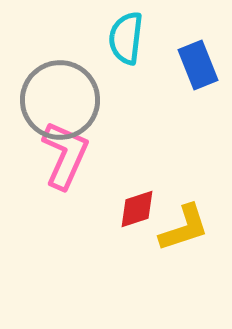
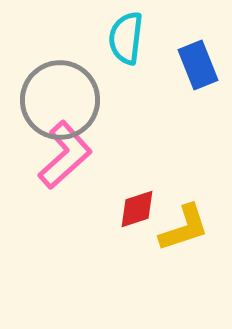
pink L-shape: rotated 24 degrees clockwise
